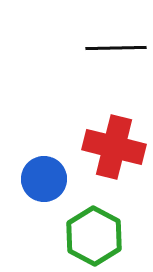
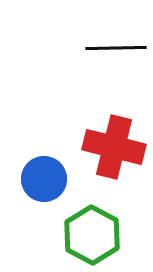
green hexagon: moved 2 px left, 1 px up
